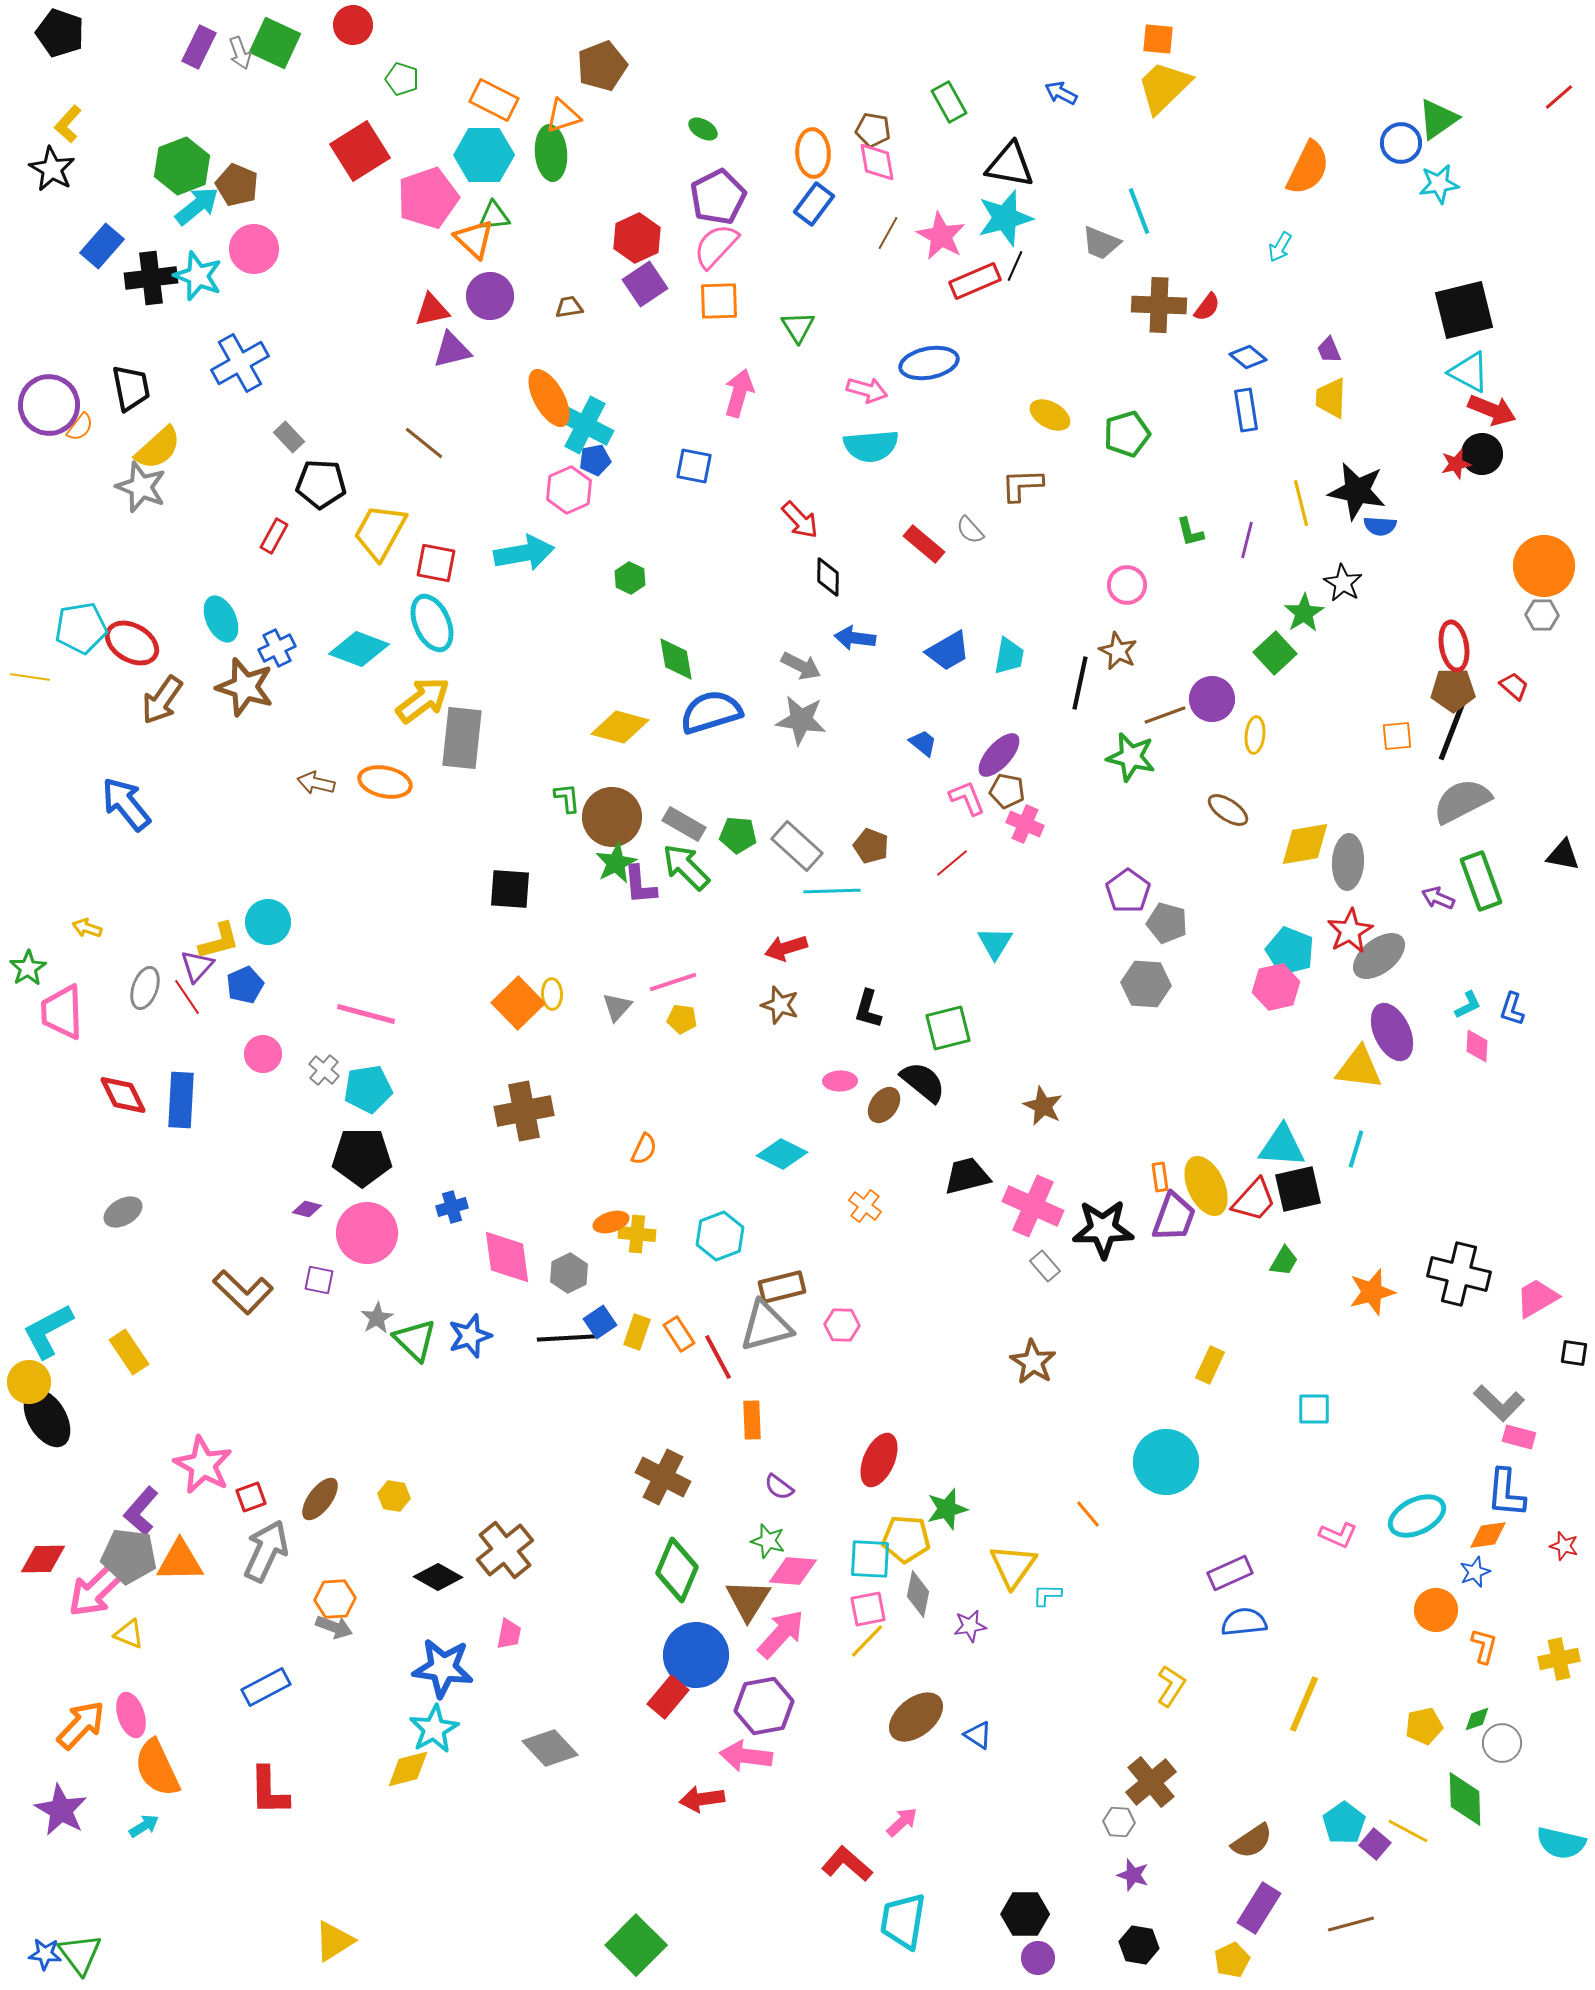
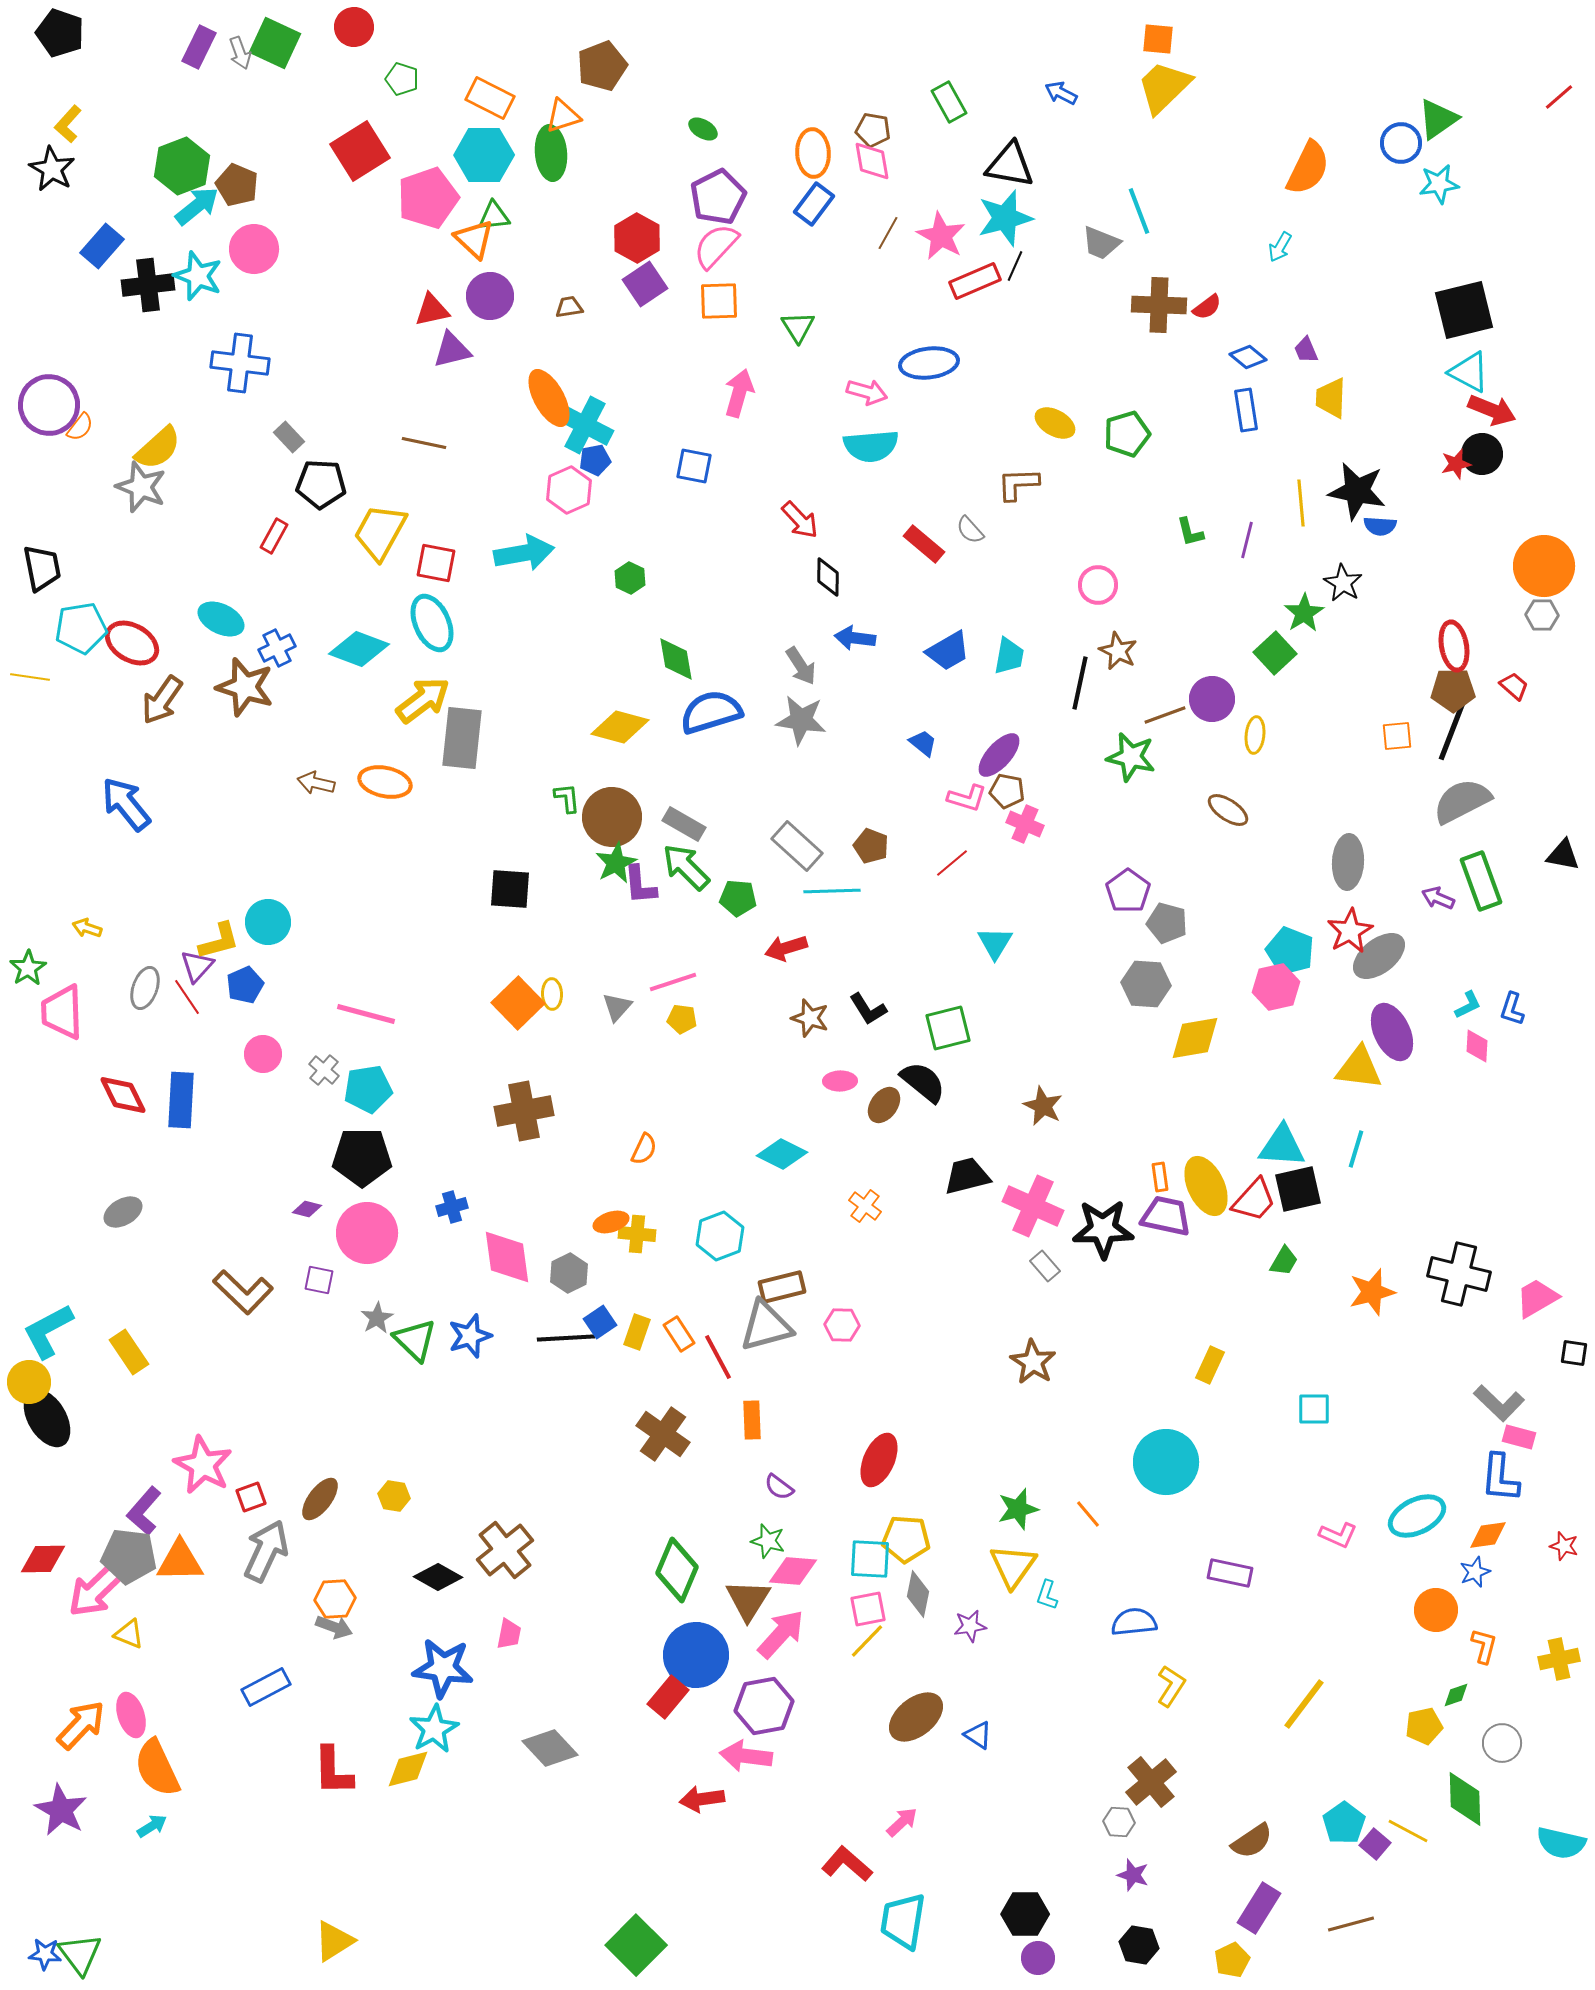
red circle at (353, 25): moved 1 px right, 2 px down
orange rectangle at (494, 100): moved 4 px left, 2 px up
pink diamond at (877, 162): moved 5 px left, 1 px up
red hexagon at (637, 238): rotated 6 degrees counterclockwise
black cross at (151, 278): moved 3 px left, 7 px down
red semicircle at (1207, 307): rotated 16 degrees clockwise
purple trapezoid at (1329, 350): moved 23 px left
blue cross at (240, 363): rotated 36 degrees clockwise
blue ellipse at (929, 363): rotated 4 degrees clockwise
black trapezoid at (131, 388): moved 89 px left, 180 px down
pink arrow at (867, 390): moved 2 px down
yellow ellipse at (1050, 415): moved 5 px right, 8 px down
brown line at (424, 443): rotated 27 degrees counterclockwise
brown L-shape at (1022, 485): moved 4 px left, 1 px up
yellow line at (1301, 503): rotated 9 degrees clockwise
pink circle at (1127, 585): moved 29 px left
cyan ellipse at (221, 619): rotated 39 degrees counterclockwise
gray arrow at (801, 666): rotated 30 degrees clockwise
pink L-shape at (967, 798): rotated 129 degrees clockwise
green pentagon at (738, 835): moved 63 px down
yellow diamond at (1305, 844): moved 110 px left, 194 px down
brown star at (780, 1005): moved 30 px right, 13 px down
black L-shape at (868, 1009): rotated 48 degrees counterclockwise
purple trapezoid at (1174, 1217): moved 8 px left, 1 px up; rotated 98 degrees counterclockwise
brown cross at (663, 1477): moved 43 px up; rotated 8 degrees clockwise
blue L-shape at (1506, 1493): moved 6 px left, 15 px up
green star at (947, 1509): moved 71 px right
purple L-shape at (141, 1511): moved 3 px right
purple rectangle at (1230, 1573): rotated 36 degrees clockwise
cyan L-shape at (1047, 1595): rotated 72 degrees counterclockwise
blue semicircle at (1244, 1622): moved 110 px left
yellow line at (1304, 1704): rotated 14 degrees clockwise
green diamond at (1477, 1719): moved 21 px left, 24 px up
red L-shape at (269, 1791): moved 64 px right, 20 px up
cyan arrow at (144, 1826): moved 8 px right
